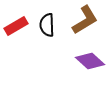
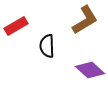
black semicircle: moved 21 px down
purple diamond: moved 9 px down
